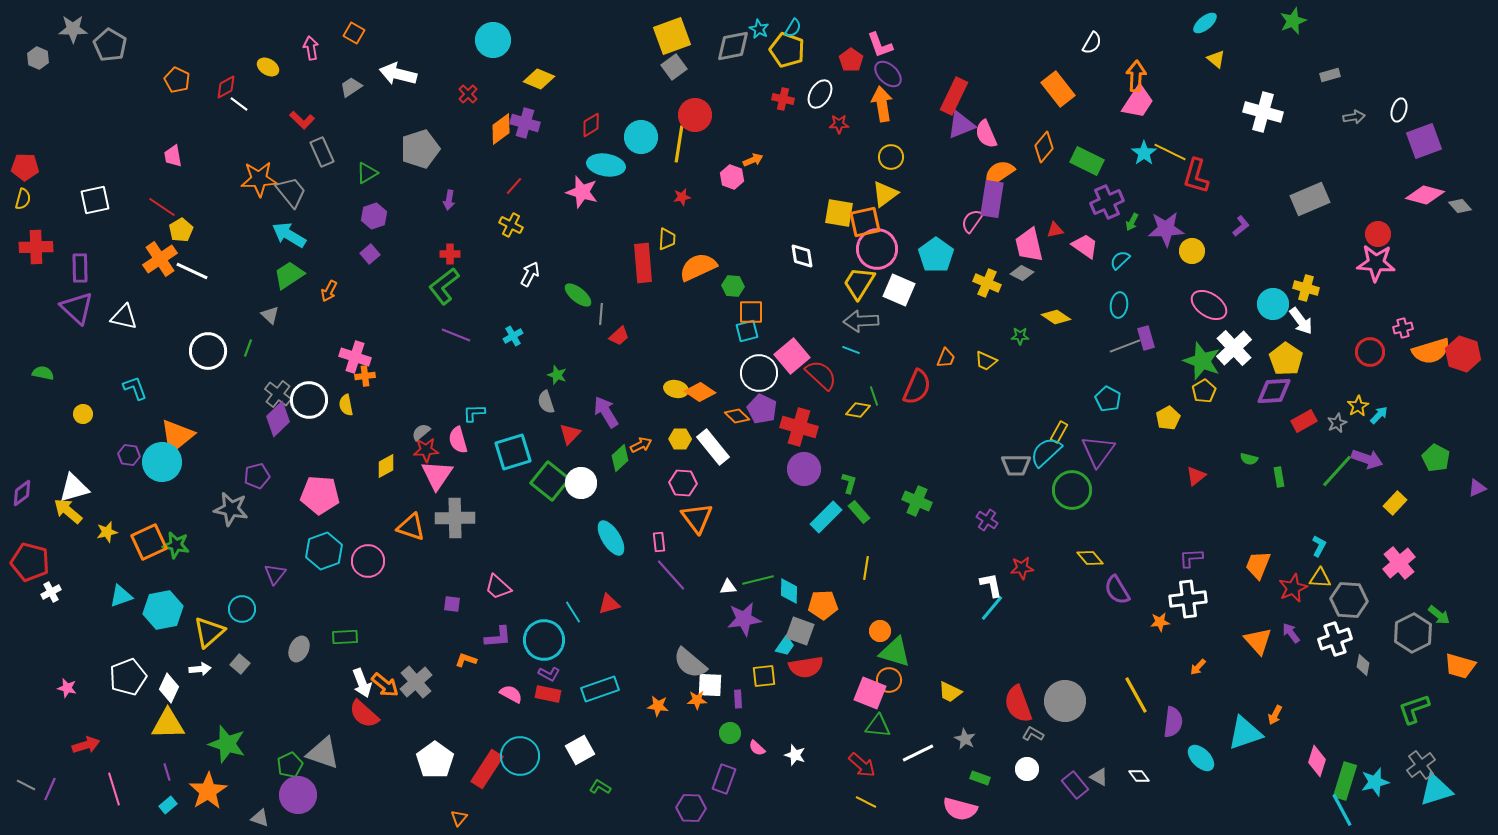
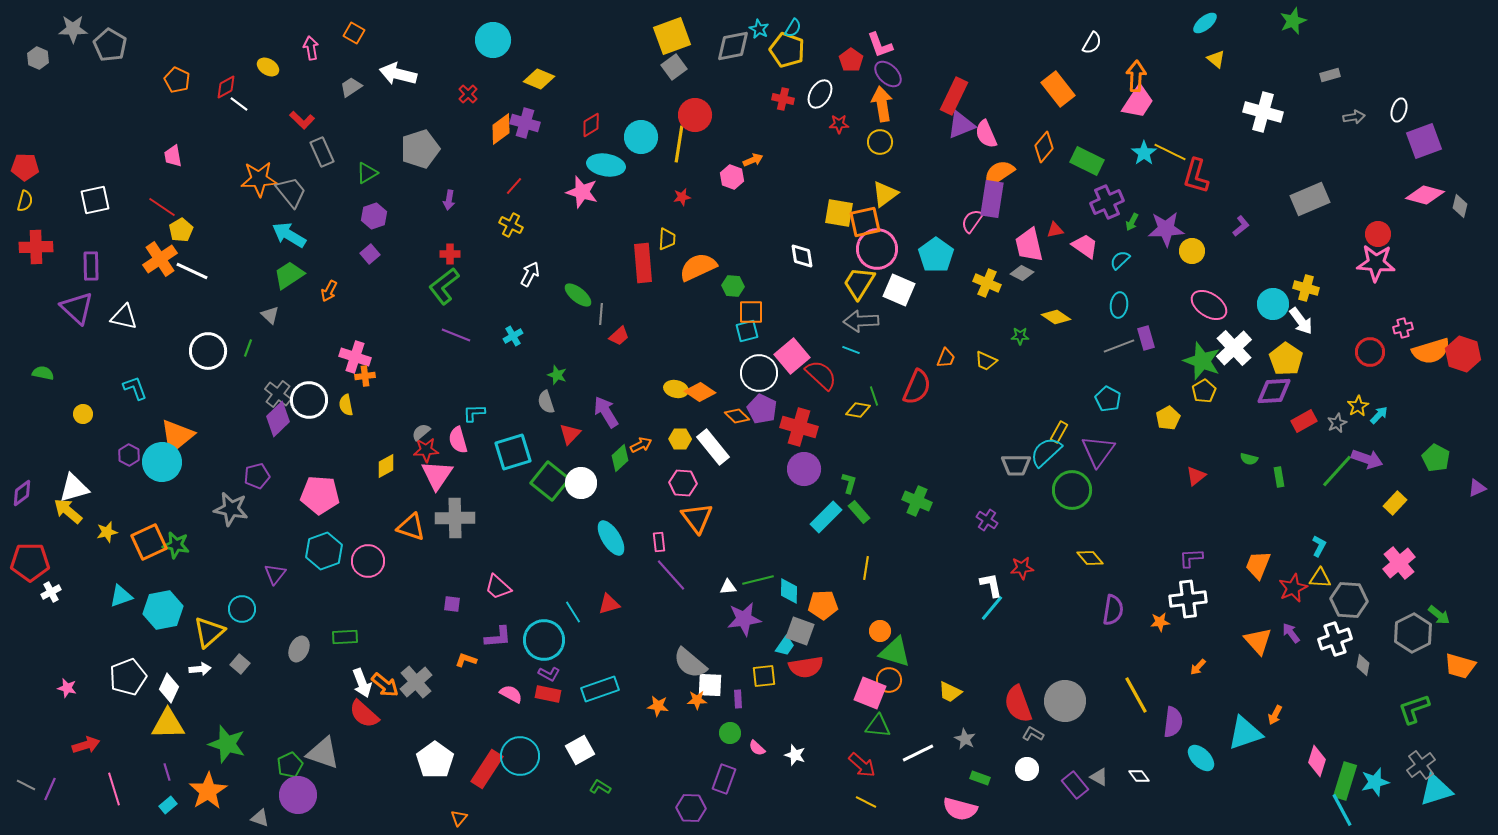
yellow circle at (891, 157): moved 11 px left, 15 px up
yellow semicircle at (23, 199): moved 2 px right, 2 px down
gray diamond at (1460, 206): rotated 55 degrees clockwise
purple rectangle at (80, 268): moved 11 px right, 2 px up
gray line at (1125, 346): moved 6 px left
purple hexagon at (129, 455): rotated 20 degrees clockwise
red pentagon at (30, 562): rotated 15 degrees counterclockwise
purple semicircle at (1117, 590): moved 4 px left, 20 px down; rotated 140 degrees counterclockwise
